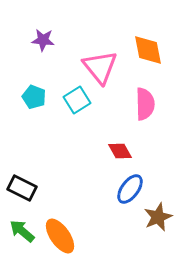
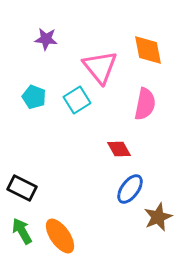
purple star: moved 3 px right, 1 px up
pink semicircle: rotated 12 degrees clockwise
red diamond: moved 1 px left, 2 px up
green arrow: rotated 20 degrees clockwise
